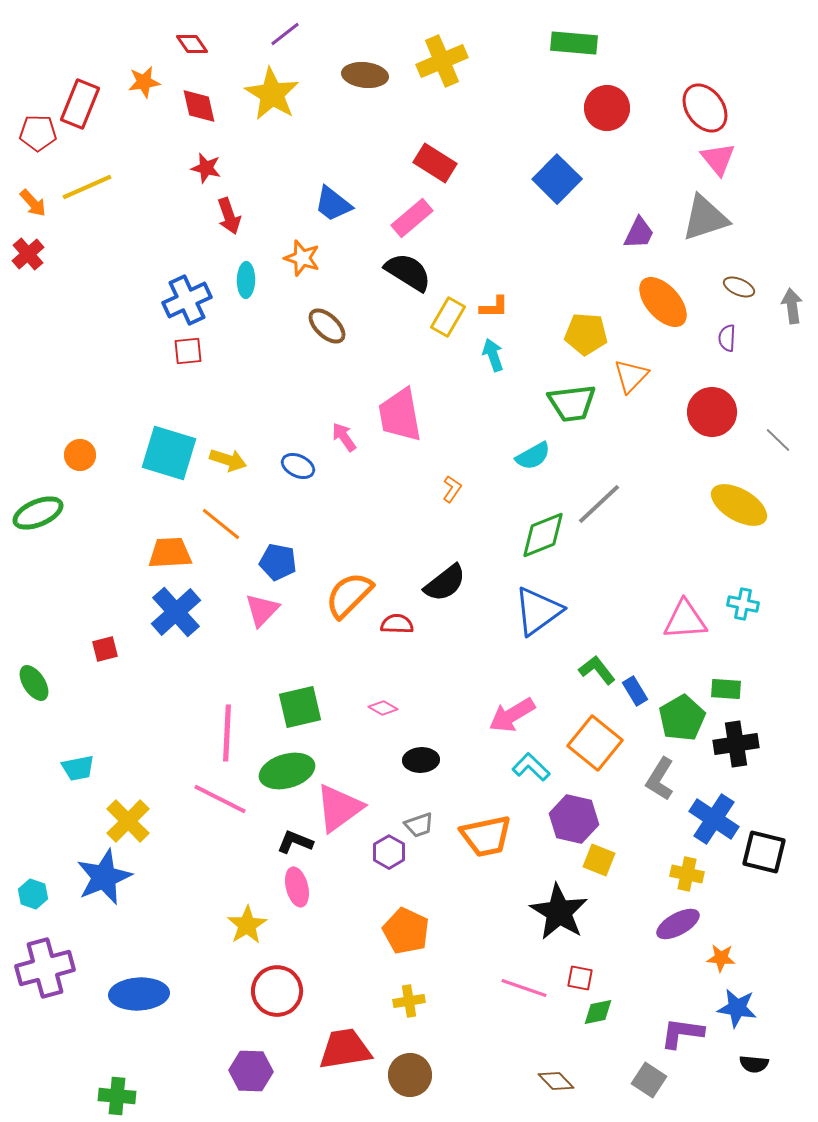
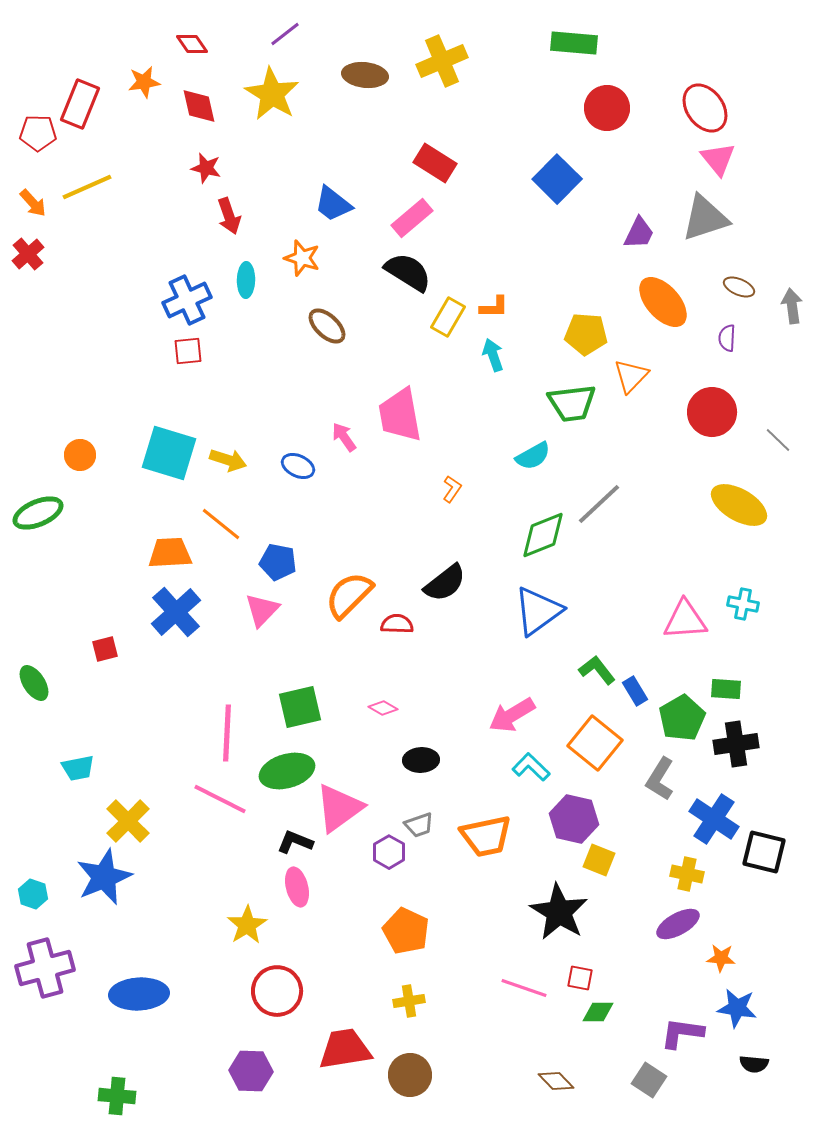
green diamond at (598, 1012): rotated 12 degrees clockwise
